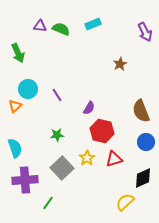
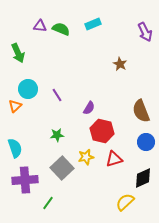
brown star: rotated 16 degrees counterclockwise
yellow star: moved 1 px left, 1 px up; rotated 21 degrees clockwise
